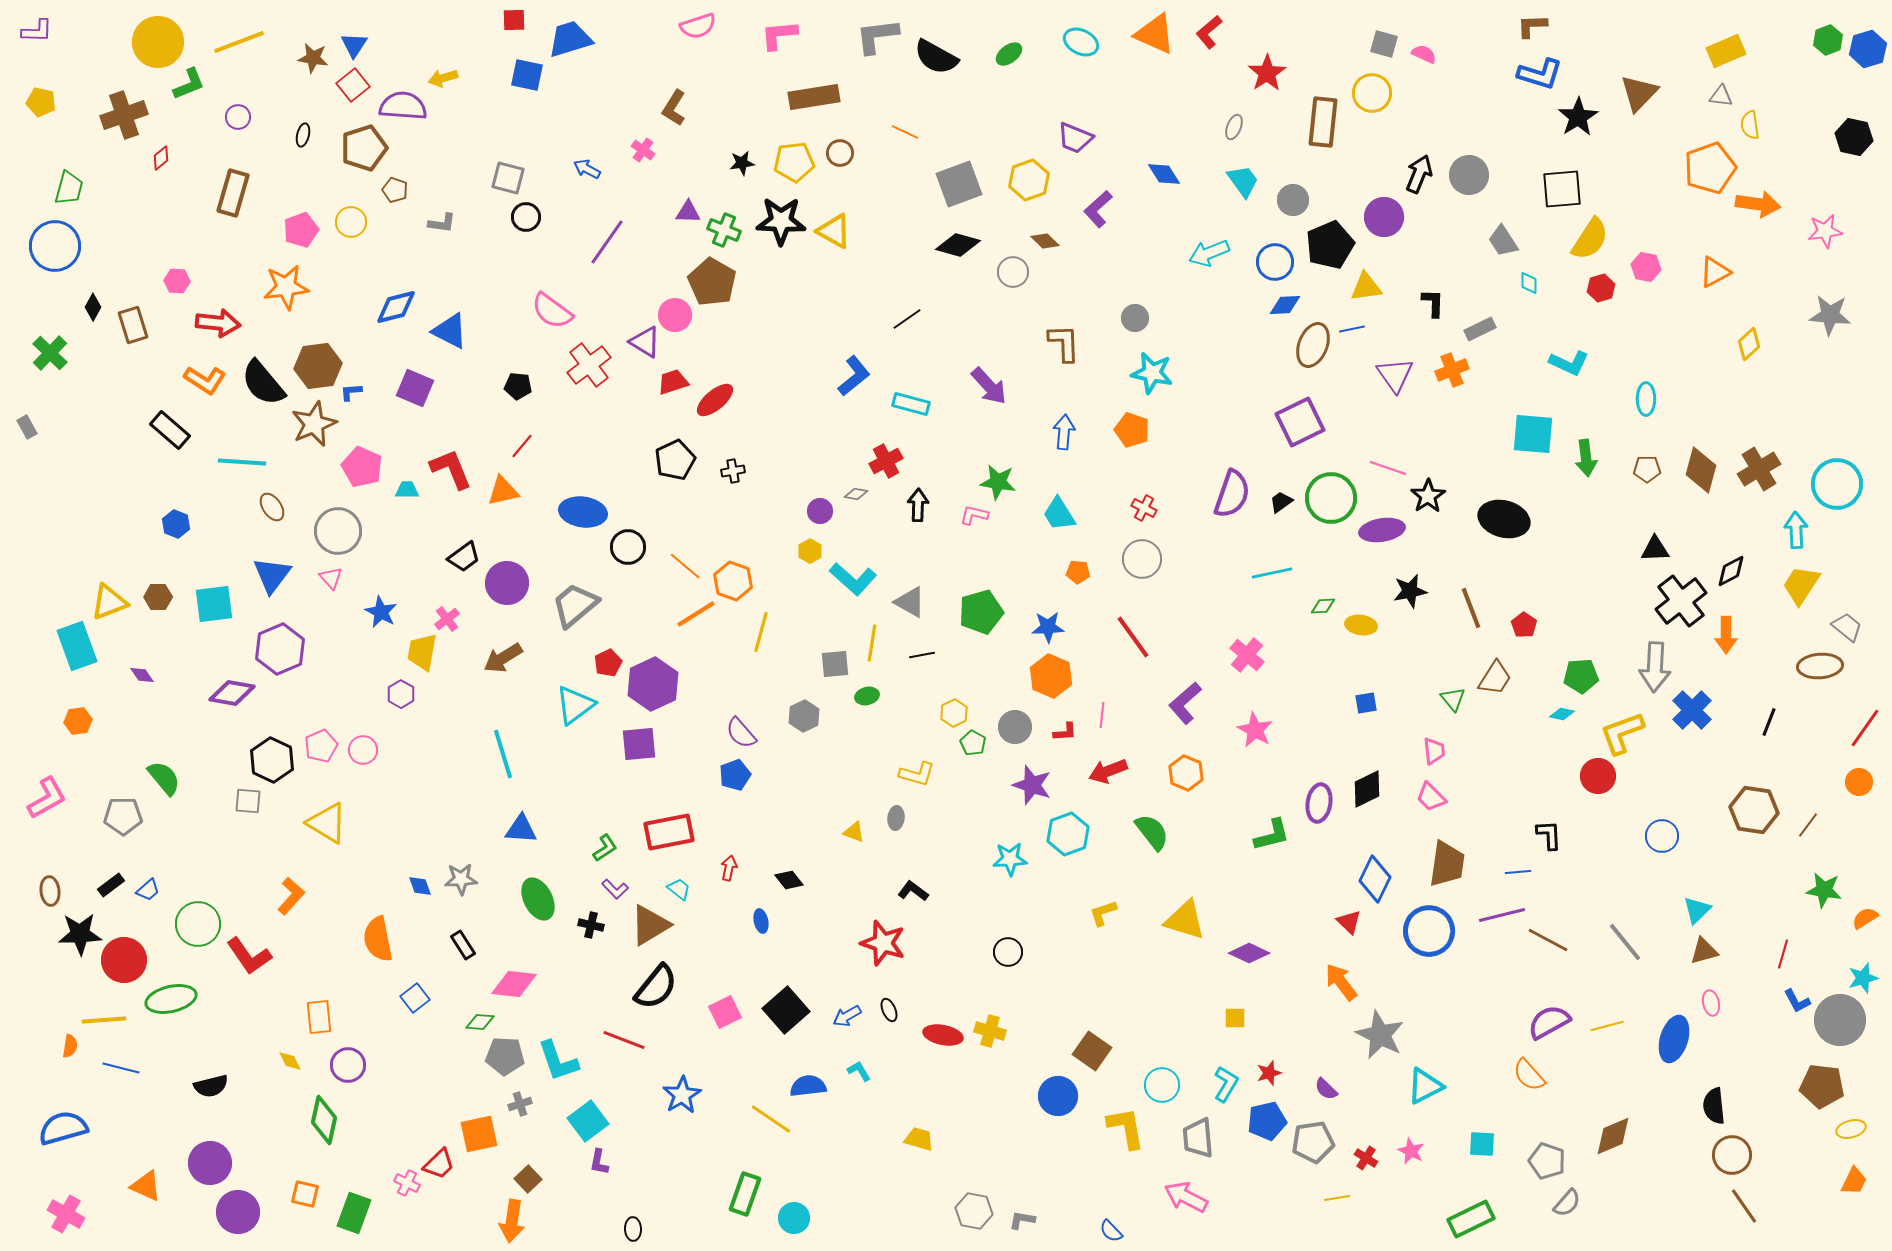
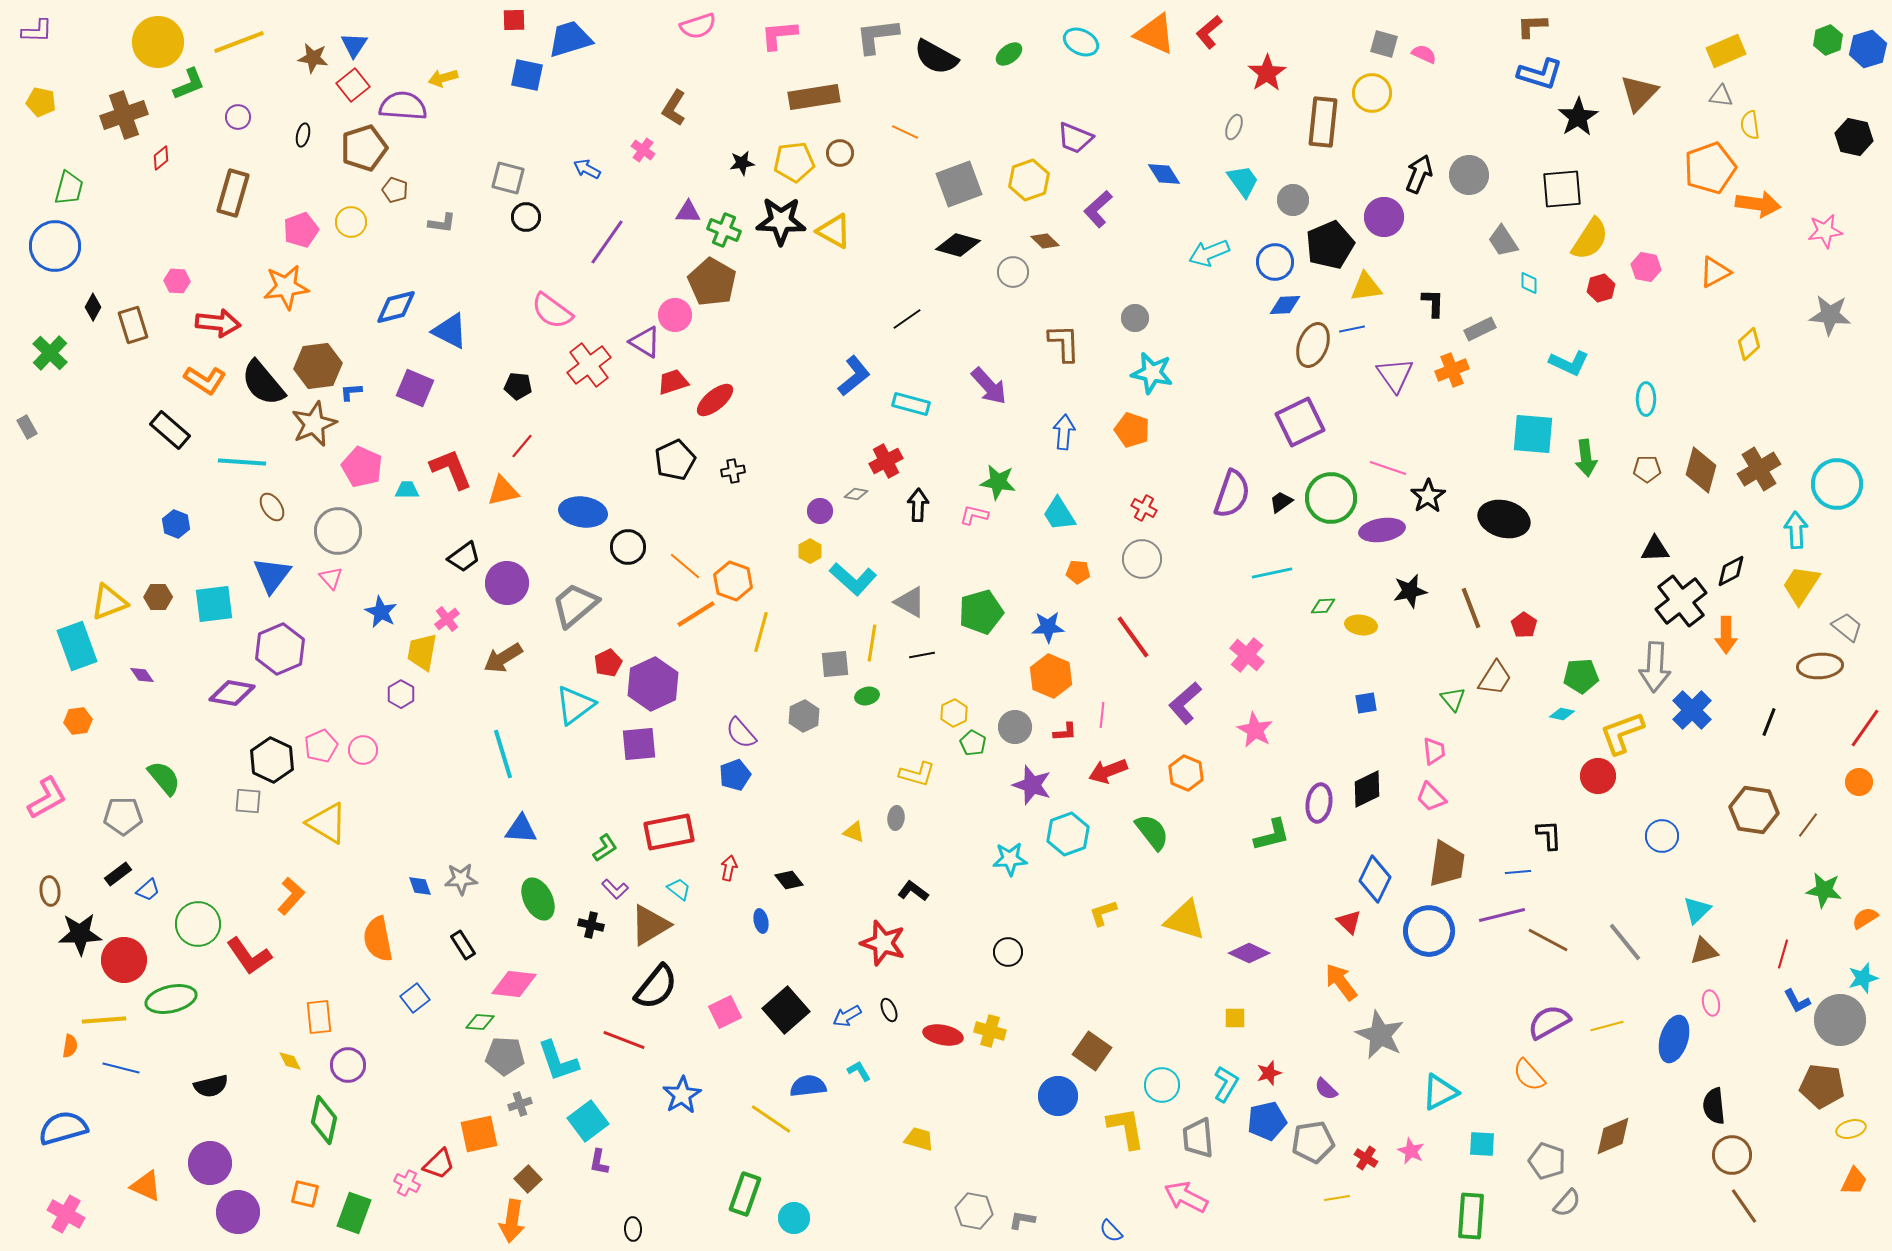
black rectangle at (111, 885): moved 7 px right, 11 px up
cyan triangle at (1425, 1086): moved 15 px right, 6 px down
green rectangle at (1471, 1219): moved 3 px up; rotated 60 degrees counterclockwise
